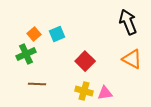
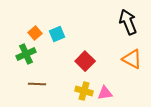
orange square: moved 1 px right, 1 px up
